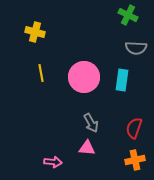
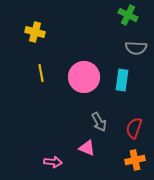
gray arrow: moved 8 px right, 1 px up
pink triangle: rotated 18 degrees clockwise
